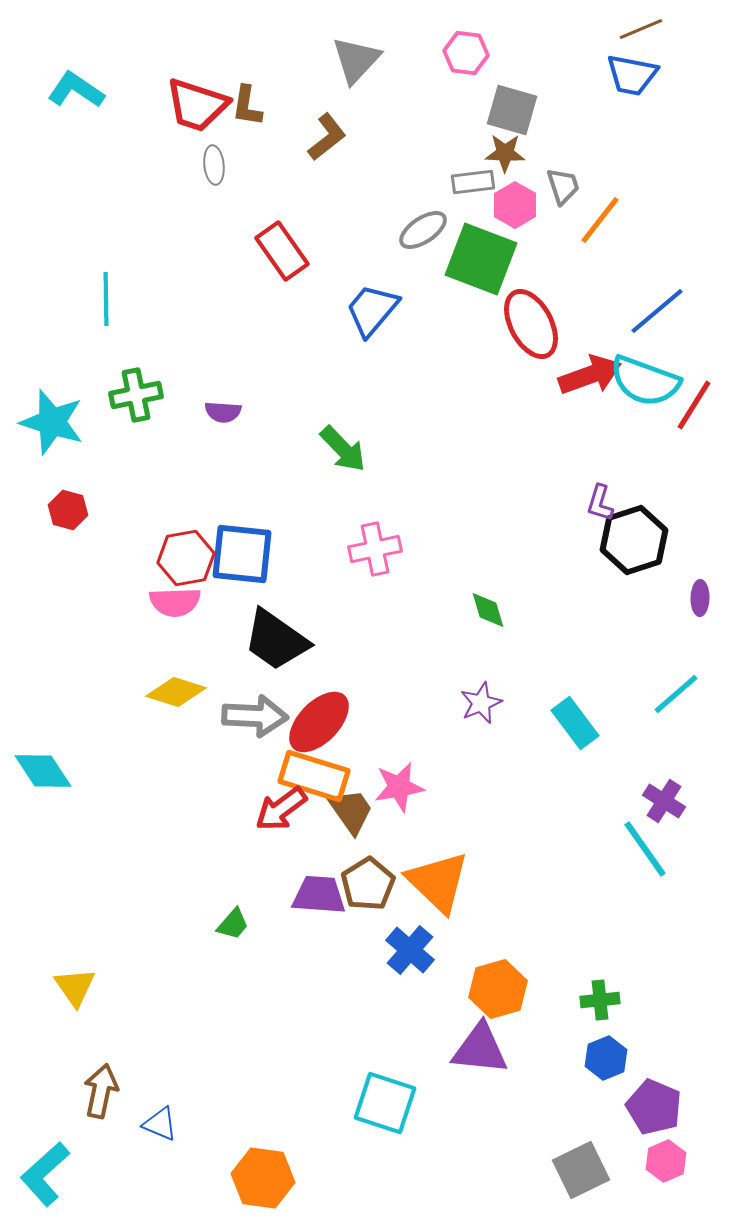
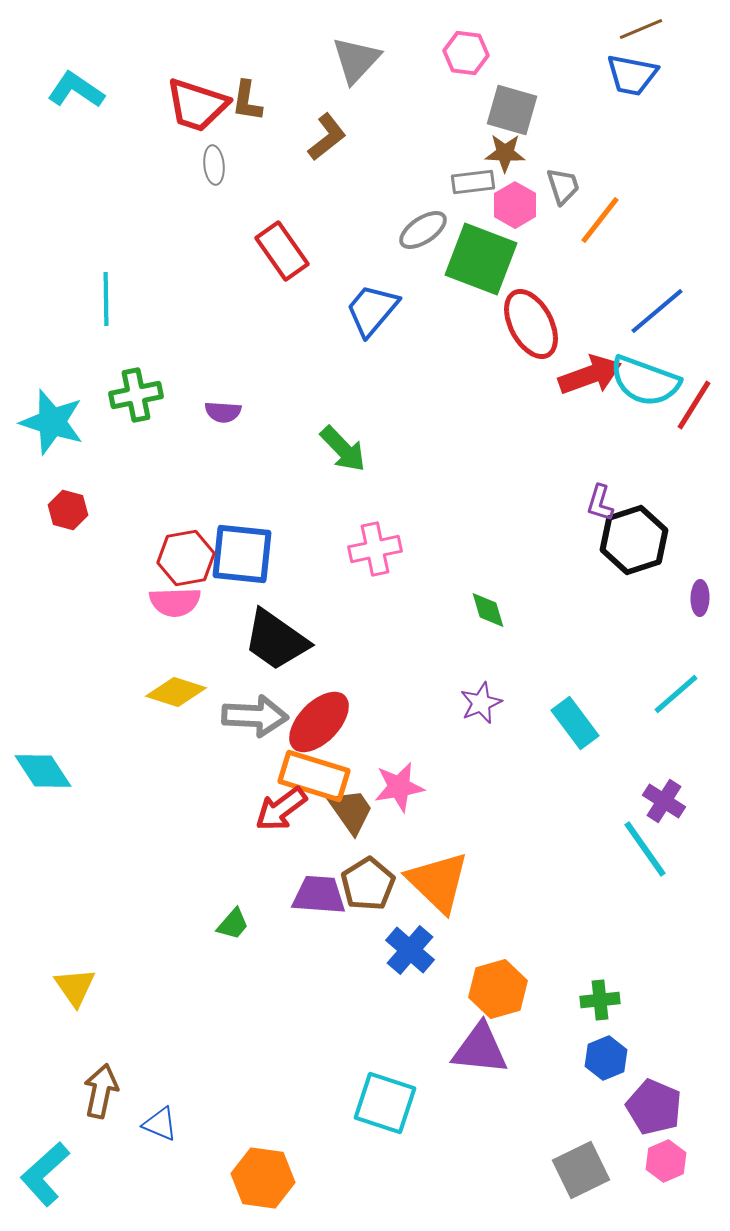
brown L-shape at (247, 106): moved 5 px up
